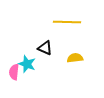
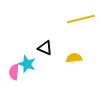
yellow line: moved 14 px right, 3 px up; rotated 16 degrees counterclockwise
yellow semicircle: moved 1 px left
